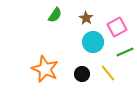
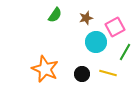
brown star: rotated 24 degrees clockwise
pink square: moved 2 px left
cyan circle: moved 3 px right
green line: rotated 36 degrees counterclockwise
yellow line: rotated 36 degrees counterclockwise
